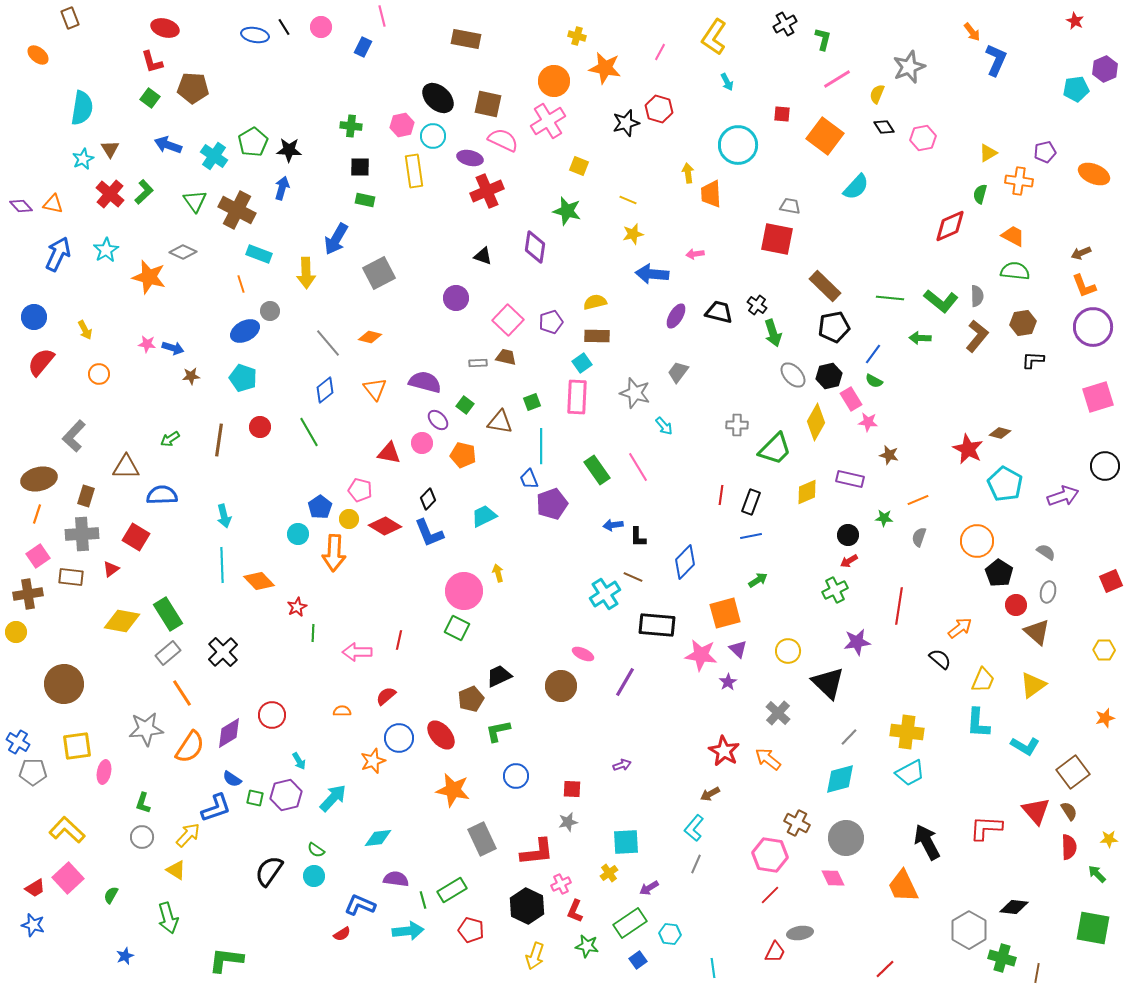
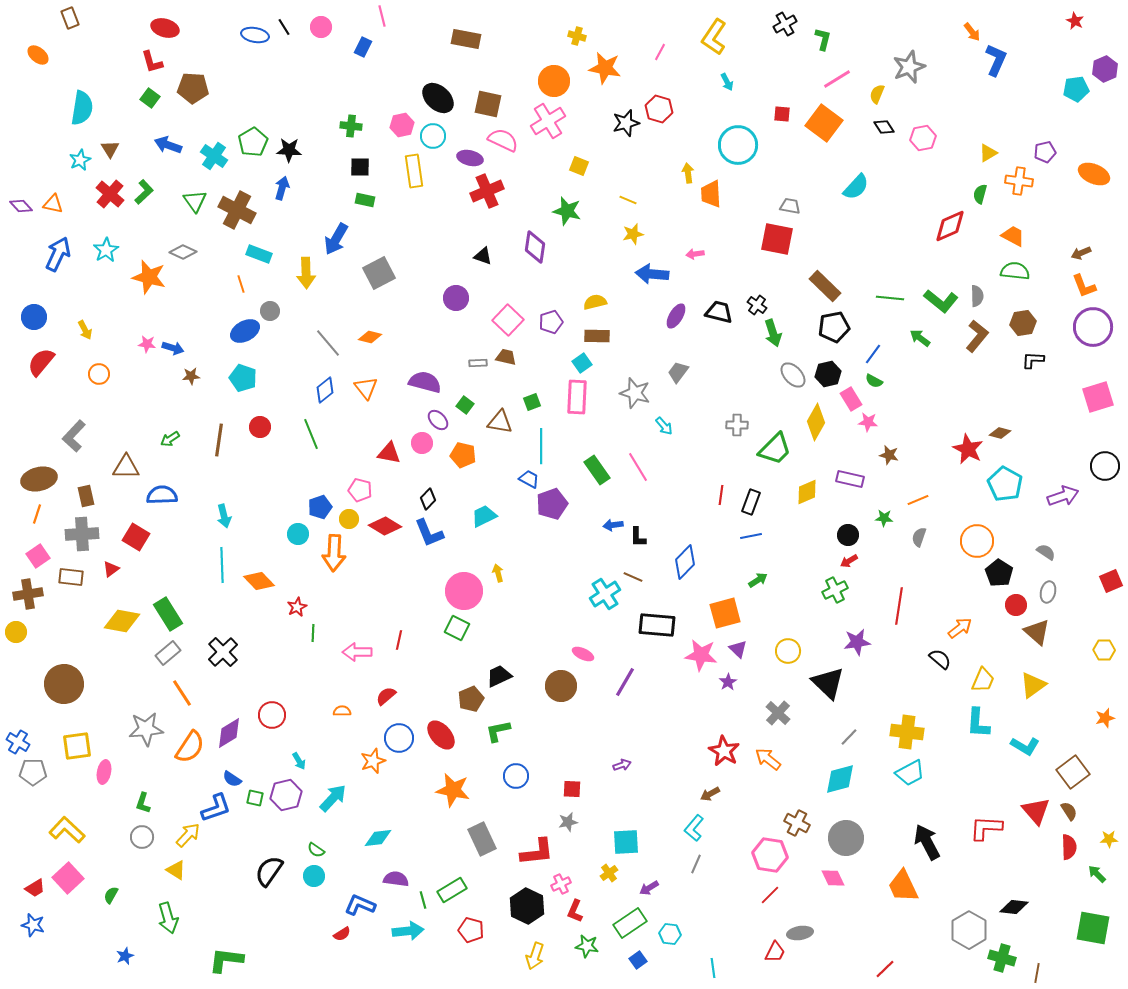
orange square at (825, 136): moved 1 px left, 13 px up
cyan star at (83, 159): moved 3 px left, 1 px down
green arrow at (920, 338): rotated 35 degrees clockwise
black hexagon at (829, 376): moved 1 px left, 2 px up
orange triangle at (375, 389): moved 9 px left, 1 px up
green line at (309, 432): moved 2 px right, 2 px down; rotated 8 degrees clockwise
blue trapezoid at (529, 479): rotated 140 degrees clockwise
brown rectangle at (86, 496): rotated 30 degrees counterclockwise
blue pentagon at (320, 507): rotated 15 degrees clockwise
